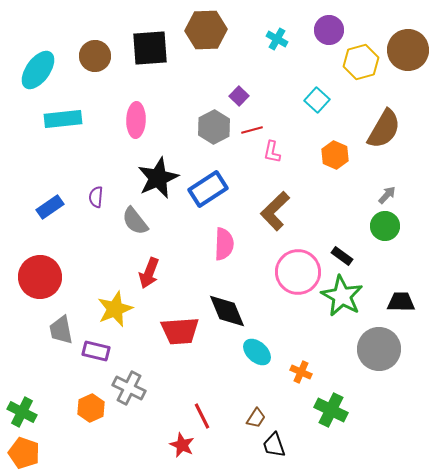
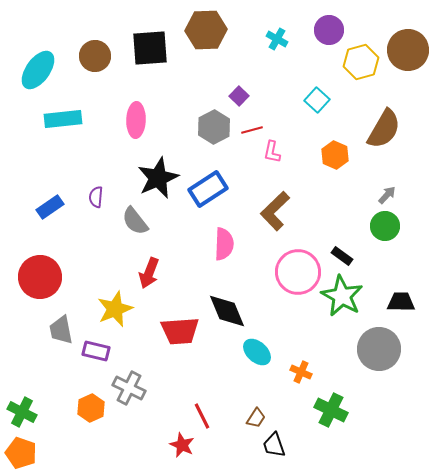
orange pentagon at (24, 453): moved 3 px left
